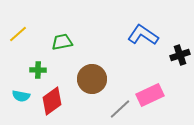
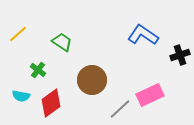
green trapezoid: rotated 45 degrees clockwise
green cross: rotated 35 degrees clockwise
brown circle: moved 1 px down
red diamond: moved 1 px left, 2 px down
